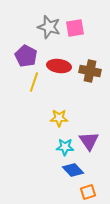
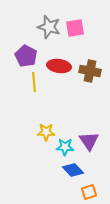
yellow line: rotated 24 degrees counterclockwise
yellow star: moved 13 px left, 14 px down
orange square: moved 1 px right
